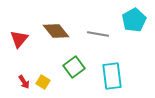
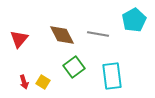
brown diamond: moved 6 px right, 4 px down; rotated 12 degrees clockwise
red arrow: rotated 16 degrees clockwise
